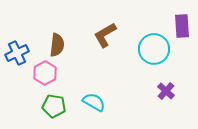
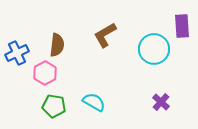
purple cross: moved 5 px left, 11 px down
